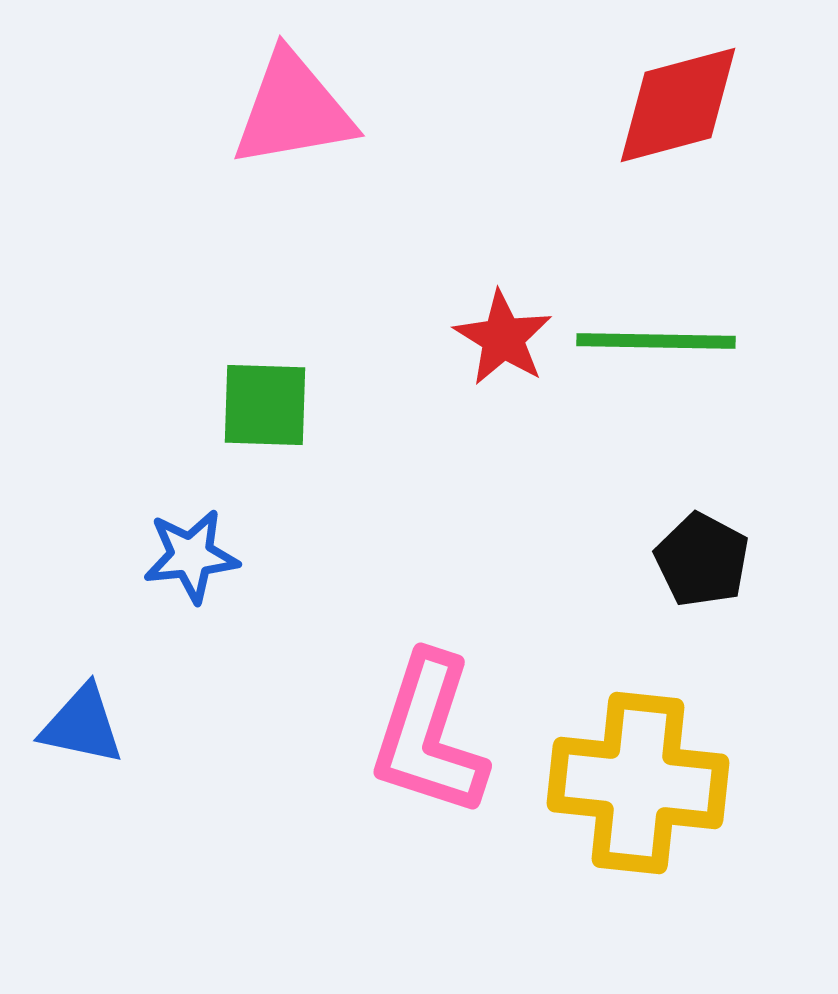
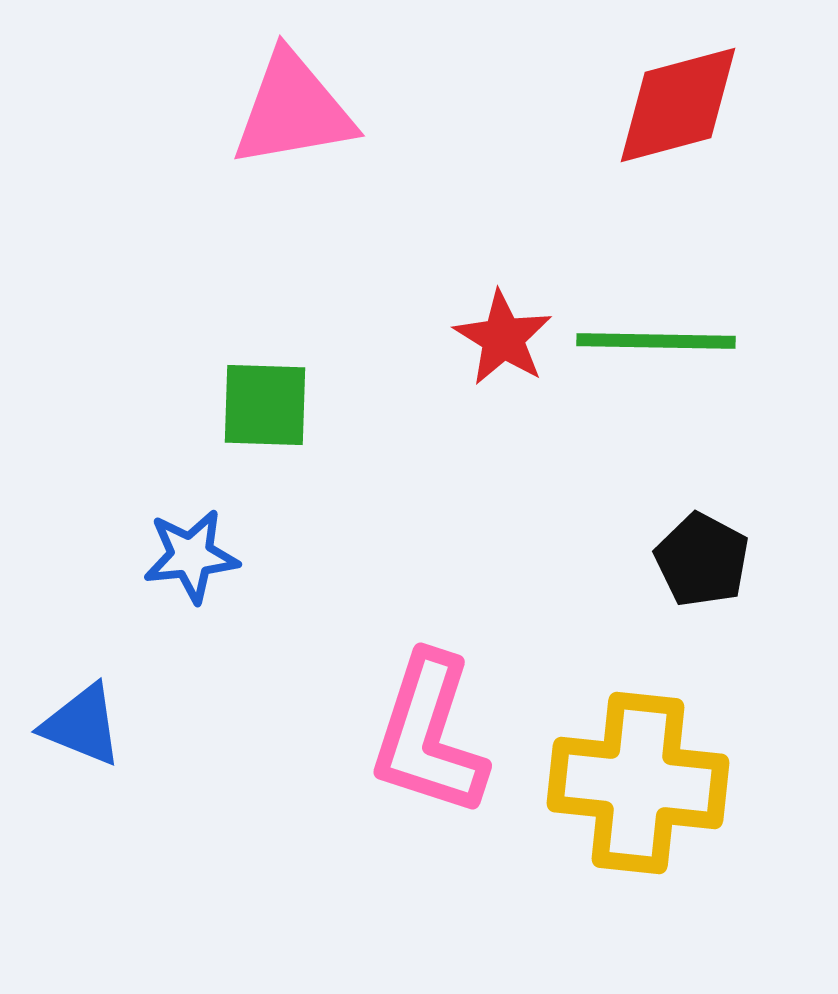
blue triangle: rotated 10 degrees clockwise
